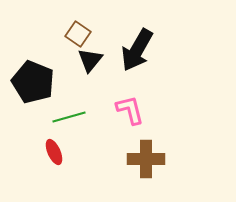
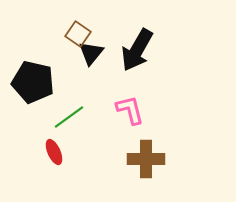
black triangle: moved 1 px right, 7 px up
black pentagon: rotated 9 degrees counterclockwise
green line: rotated 20 degrees counterclockwise
